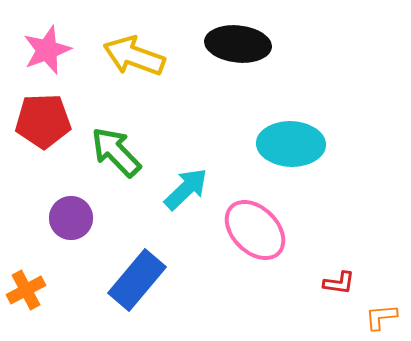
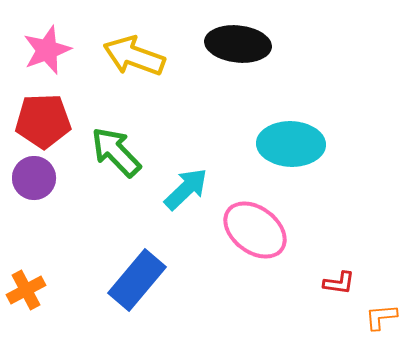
purple circle: moved 37 px left, 40 px up
pink ellipse: rotated 8 degrees counterclockwise
